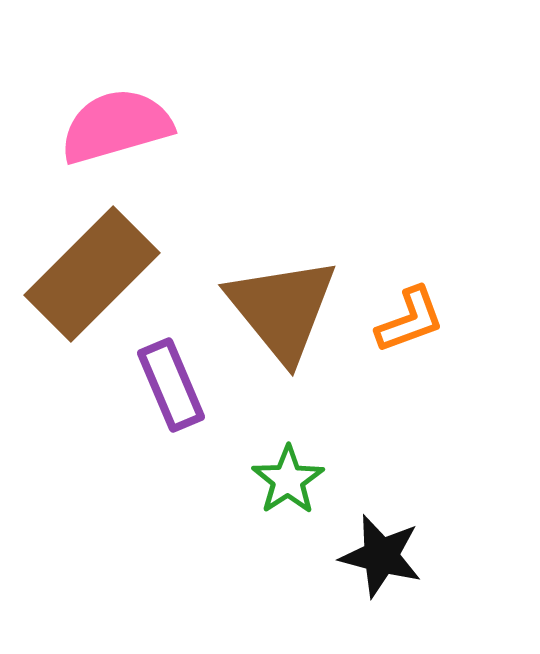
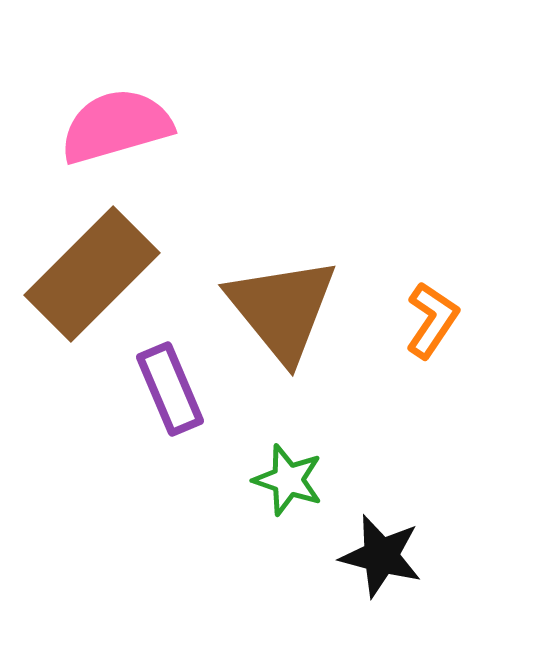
orange L-shape: moved 22 px right; rotated 36 degrees counterclockwise
purple rectangle: moved 1 px left, 4 px down
green star: rotated 20 degrees counterclockwise
